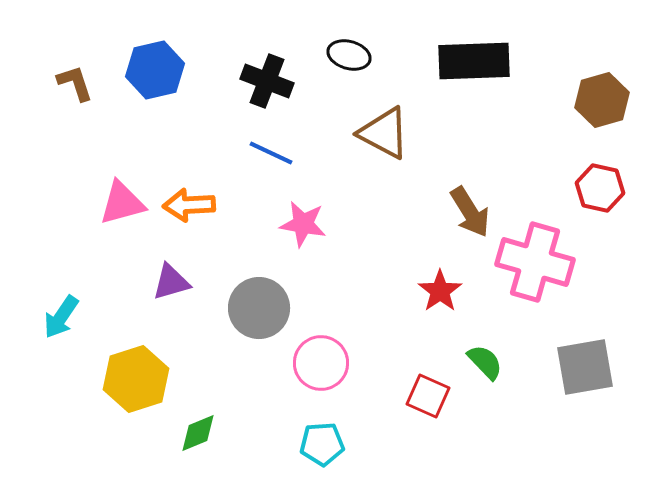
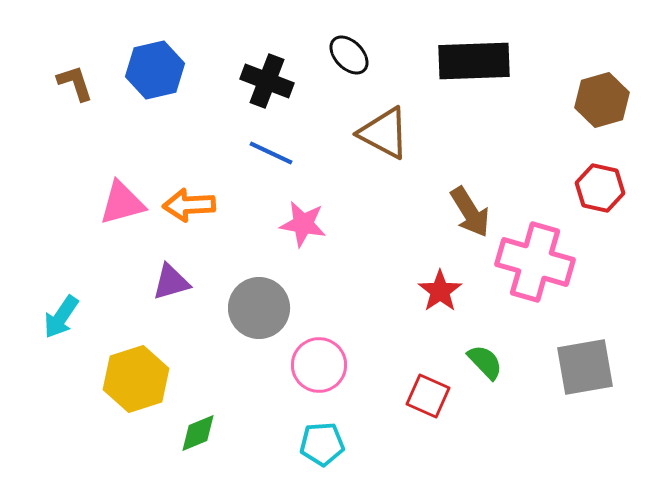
black ellipse: rotated 30 degrees clockwise
pink circle: moved 2 px left, 2 px down
